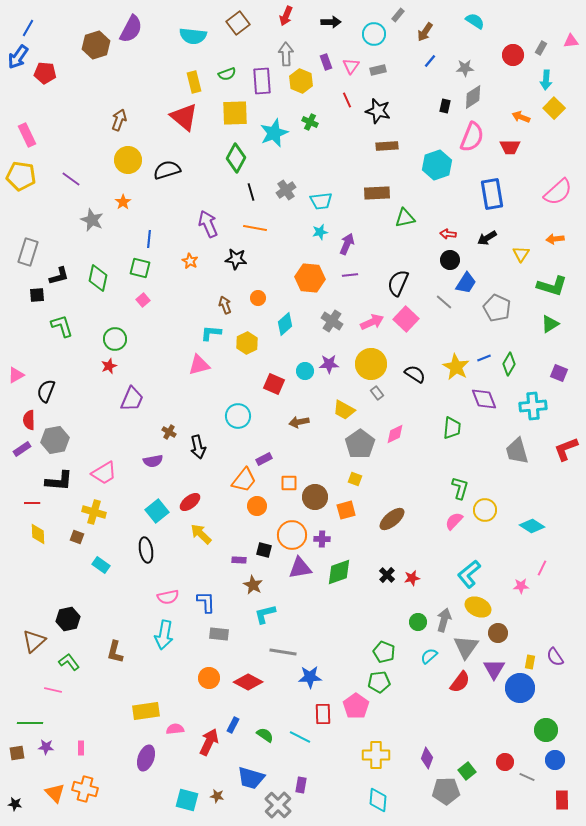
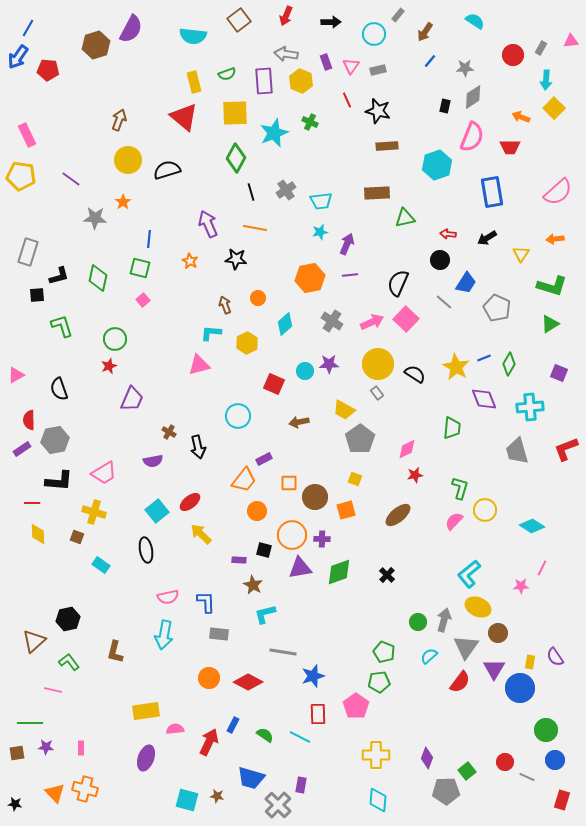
brown square at (238, 23): moved 1 px right, 3 px up
gray arrow at (286, 54): rotated 80 degrees counterclockwise
red pentagon at (45, 73): moved 3 px right, 3 px up
purple rectangle at (262, 81): moved 2 px right
blue rectangle at (492, 194): moved 2 px up
gray star at (92, 220): moved 3 px right, 2 px up; rotated 20 degrees counterclockwise
black circle at (450, 260): moved 10 px left
orange hexagon at (310, 278): rotated 16 degrees counterclockwise
yellow circle at (371, 364): moved 7 px right
black semicircle at (46, 391): moved 13 px right, 2 px up; rotated 40 degrees counterclockwise
cyan cross at (533, 406): moved 3 px left, 1 px down
pink diamond at (395, 434): moved 12 px right, 15 px down
gray pentagon at (360, 444): moved 5 px up
orange circle at (257, 506): moved 5 px down
brown ellipse at (392, 519): moved 6 px right, 4 px up
red star at (412, 578): moved 3 px right, 103 px up
blue star at (310, 677): moved 3 px right, 1 px up; rotated 15 degrees counterclockwise
red rectangle at (323, 714): moved 5 px left
red rectangle at (562, 800): rotated 18 degrees clockwise
